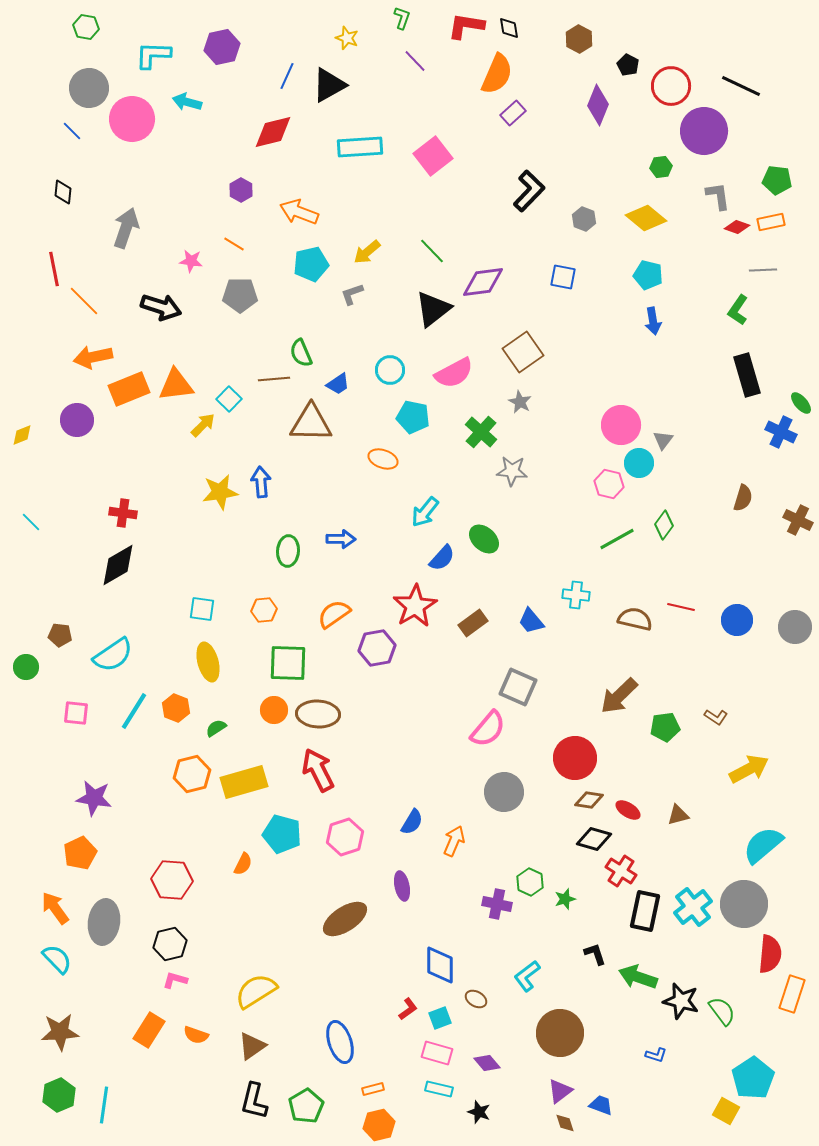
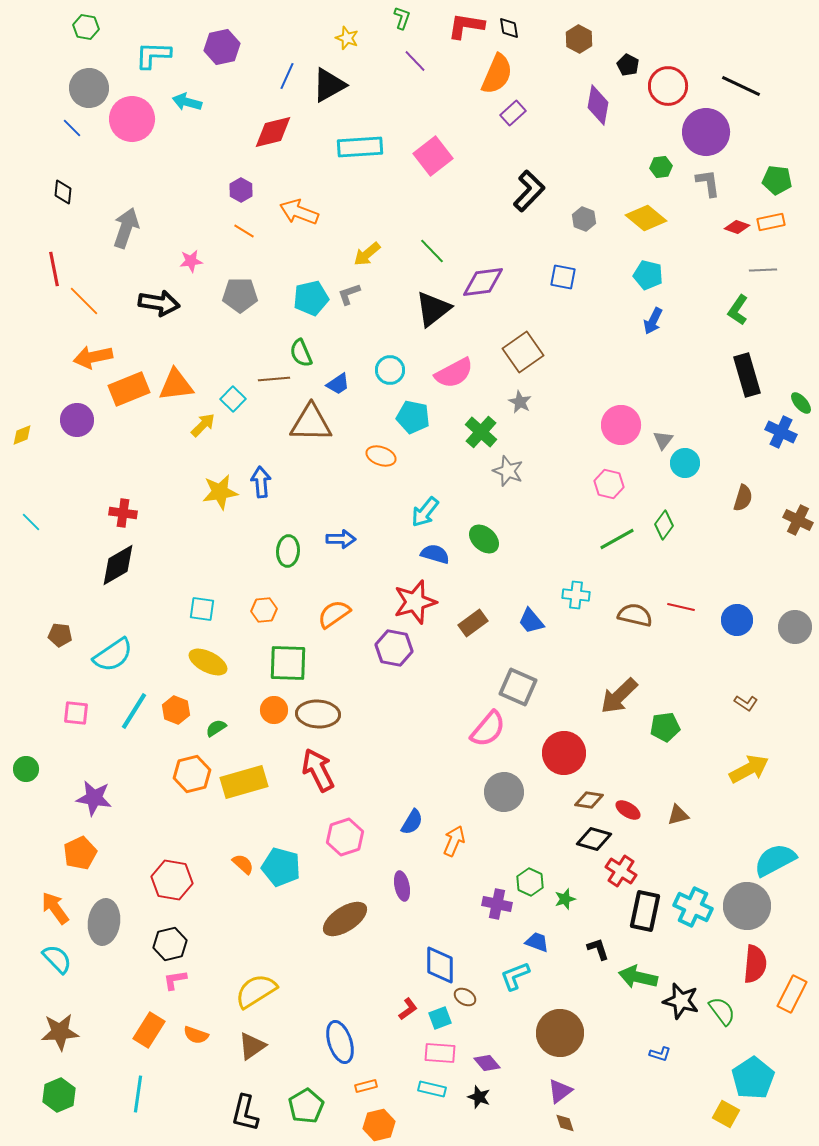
red circle at (671, 86): moved 3 px left
purple diamond at (598, 105): rotated 12 degrees counterclockwise
blue line at (72, 131): moved 3 px up
purple circle at (704, 131): moved 2 px right, 1 px down
gray L-shape at (718, 196): moved 10 px left, 13 px up
orange line at (234, 244): moved 10 px right, 13 px up
yellow arrow at (367, 252): moved 2 px down
pink star at (191, 261): rotated 15 degrees counterclockwise
cyan pentagon at (311, 264): moved 34 px down
gray L-shape at (352, 294): moved 3 px left
black arrow at (161, 307): moved 2 px left, 4 px up; rotated 9 degrees counterclockwise
blue arrow at (653, 321): rotated 36 degrees clockwise
cyan square at (229, 399): moved 4 px right
orange ellipse at (383, 459): moved 2 px left, 3 px up
cyan circle at (639, 463): moved 46 px right
gray star at (512, 471): moved 4 px left; rotated 16 degrees clockwise
blue semicircle at (442, 558): moved 7 px left, 4 px up; rotated 116 degrees counterclockwise
red star at (415, 606): moved 4 px up; rotated 15 degrees clockwise
brown semicircle at (635, 619): moved 4 px up
purple hexagon at (377, 648): moved 17 px right; rotated 21 degrees clockwise
yellow ellipse at (208, 662): rotated 48 degrees counterclockwise
green circle at (26, 667): moved 102 px down
orange hexagon at (176, 708): moved 2 px down
brown L-shape at (716, 717): moved 30 px right, 14 px up
red circle at (575, 758): moved 11 px left, 5 px up
cyan pentagon at (282, 834): moved 1 px left, 33 px down
cyan semicircle at (763, 845): moved 12 px right, 15 px down; rotated 12 degrees clockwise
orange semicircle at (243, 864): rotated 75 degrees counterclockwise
red hexagon at (172, 880): rotated 6 degrees clockwise
gray circle at (744, 904): moved 3 px right, 2 px down
cyan cross at (693, 907): rotated 27 degrees counterclockwise
black L-shape at (595, 954): moved 3 px right, 5 px up
red semicircle at (770, 954): moved 15 px left, 10 px down
cyan L-shape at (527, 976): moved 12 px left; rotated 16 degrees clockwise
green arrow at (638, 977): rotated 6 degrees counterclockwise
pink L-shape at (175, 980): rotated 25 degrees counterclockwise
orange rectangle at (792, 994): rotated 9 degrees clockwise
brown ellipse at (476, 999): moved 11 px left, 2 px up
pink rectangle at (437, 1053): moved 3 px right; rotated 12 degrees counterclockwise
blue L-shape at (656, 1055): moved 4 px right, 1 px up
orange rectangle at (373, 1089): moved 7 px left, 3 px up
cyan rectangle at (439, 1089): moved 7 px left
black L-shape at (254, 1101): moved 9 px left, 12 px down
cyan line at (104, 1105): moved 34 px right, 11 px up
blue trapezoid at (601, 1105): moved 64 px left, 163 px up
yellow square at (726, 1111): moved 3 px down
black star at (479, 1112): moved 15 px up
